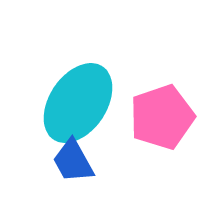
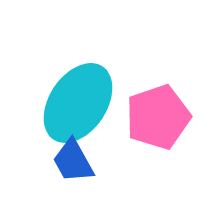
pink pentagon: moved 4 px left
